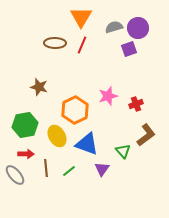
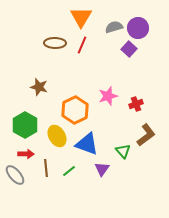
purple square: rotated 28 degrees counterclockwise
green hexagon: rotated 20 degrees counterclockwise
